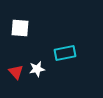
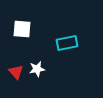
white square: moved 2 px right, 1 px down
cyan rectangle: moved 2 px right, 10 px up
